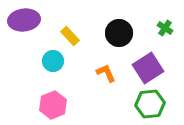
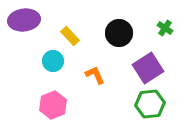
orange L-shape: moved 11 px left, 2 px down
